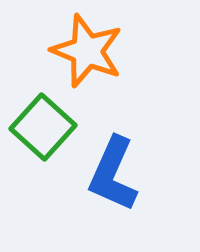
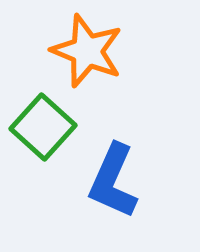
blue L-shape: moved 7 px down
